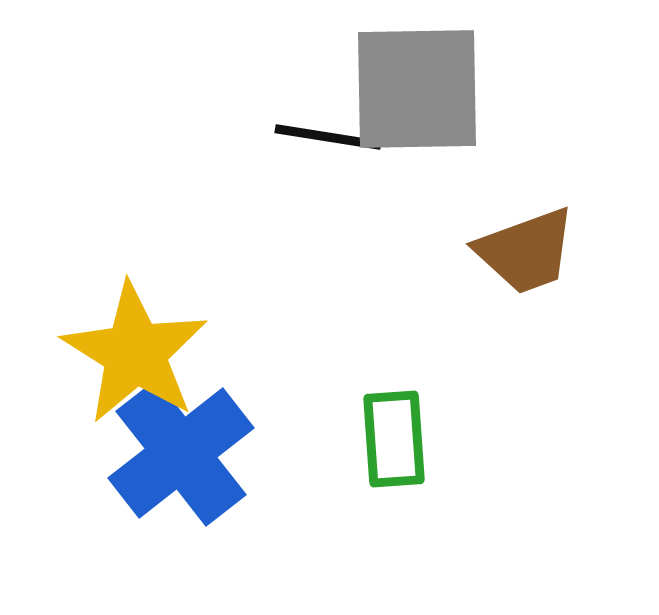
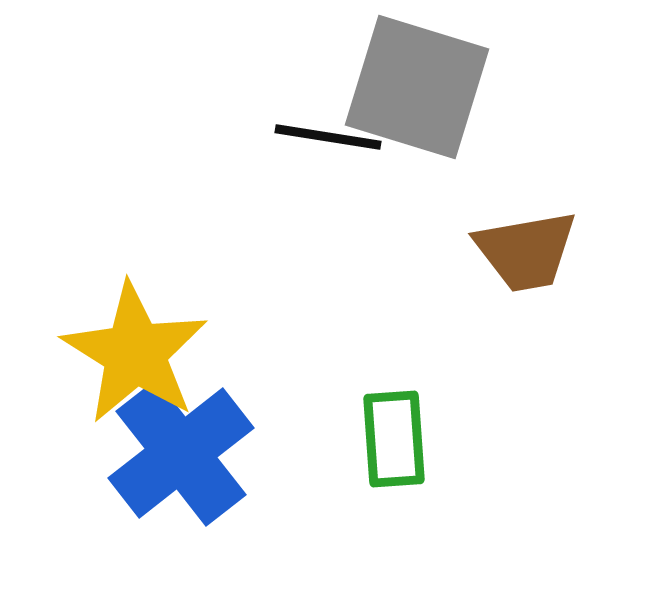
gray square: moved 2 px up; rotated 18 degrees clockwise
brown trapezoid: rotated 10 degrees clockwise
